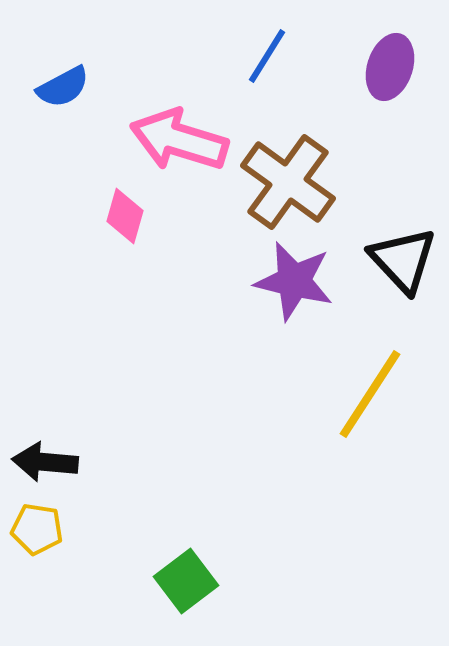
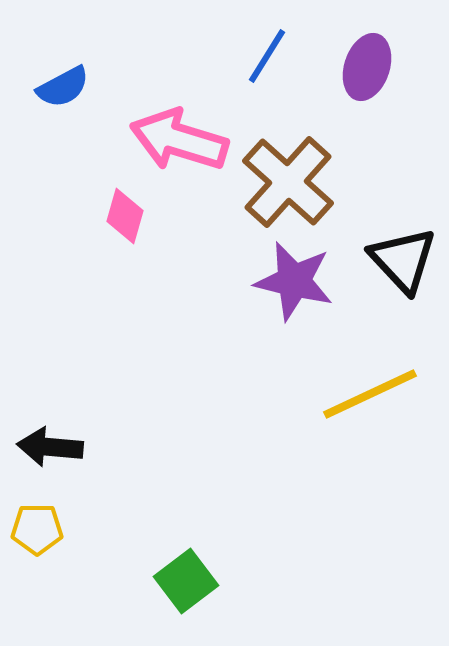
purple ellipse: moved 23 px left
brown cross: rotated 6 degrees clockwise
yellow line: rotated 32 degrees clockwise
black arrow: moved 5 px right, 15 px up
yellow pentagon: rotated 9 degrees counterclockwise
